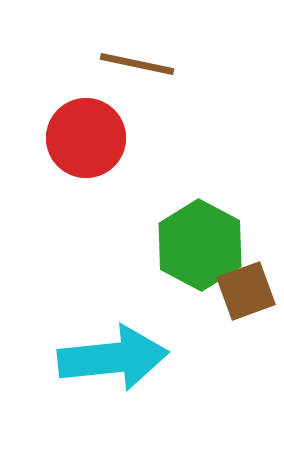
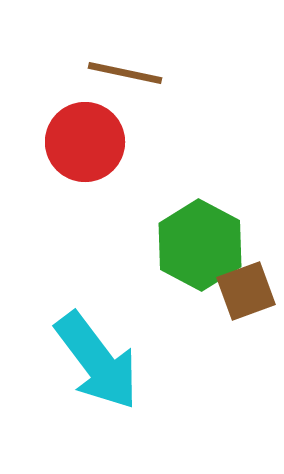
brown line: moved 12 px left, 9 px down
red circle: moved 1 px left, 4 px down
cyan arrow: moved 16 px left, 3 px down; rotated 59 degrees clockwise
